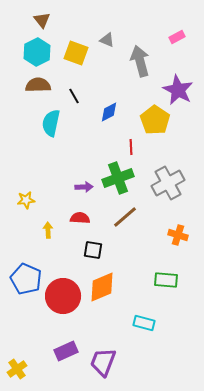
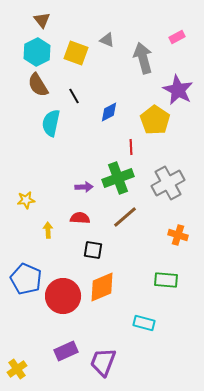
gray arrow: moved 3 px right, 3 px up
brown semicircle: rotated 120 degrees counterclockwise
